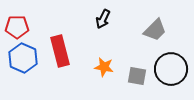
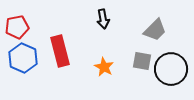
black arrow: rotated 36 degrees counterclockwise
red pentagon: rotated 10 degrees counterclockwise
orange star: rotated 18 degrees clockwise
gray square: moved 5 px right, 15 px up
